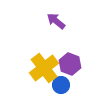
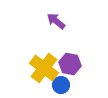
purple hexagon: rotated 10 degrees counterclockwise
yellow cross: rotated 16 degrees counterclockwise
